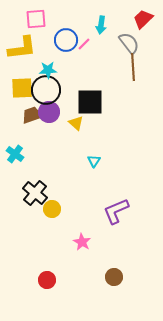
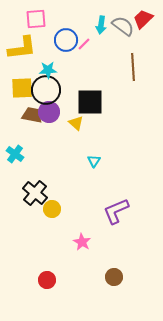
gray semicircle: moved 6 px left, 17 px up; rotated 15 degrees counterclockwise
brown trapezoid: rotated 30 degrees clockwise
